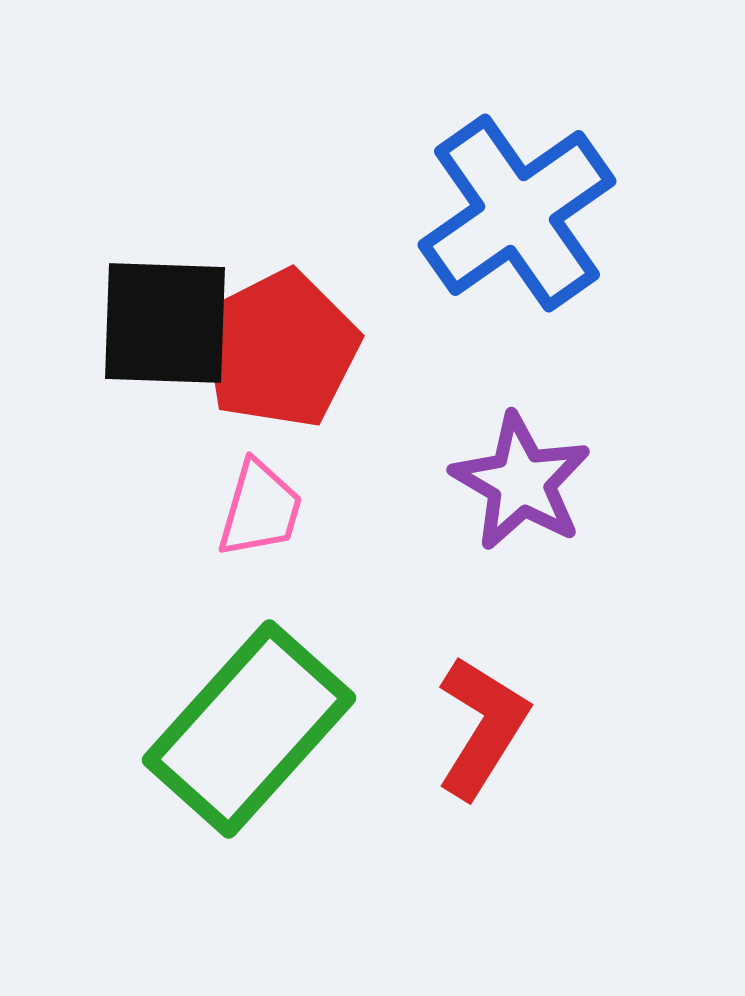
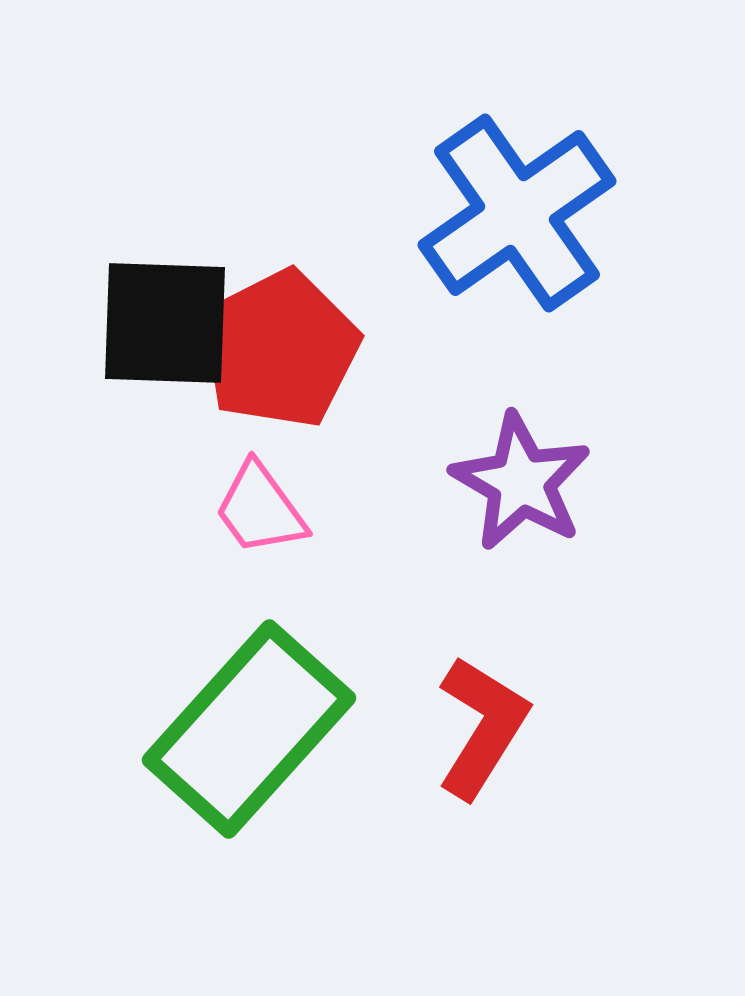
pink trapezoid: rotated 128 degrees clockwise
